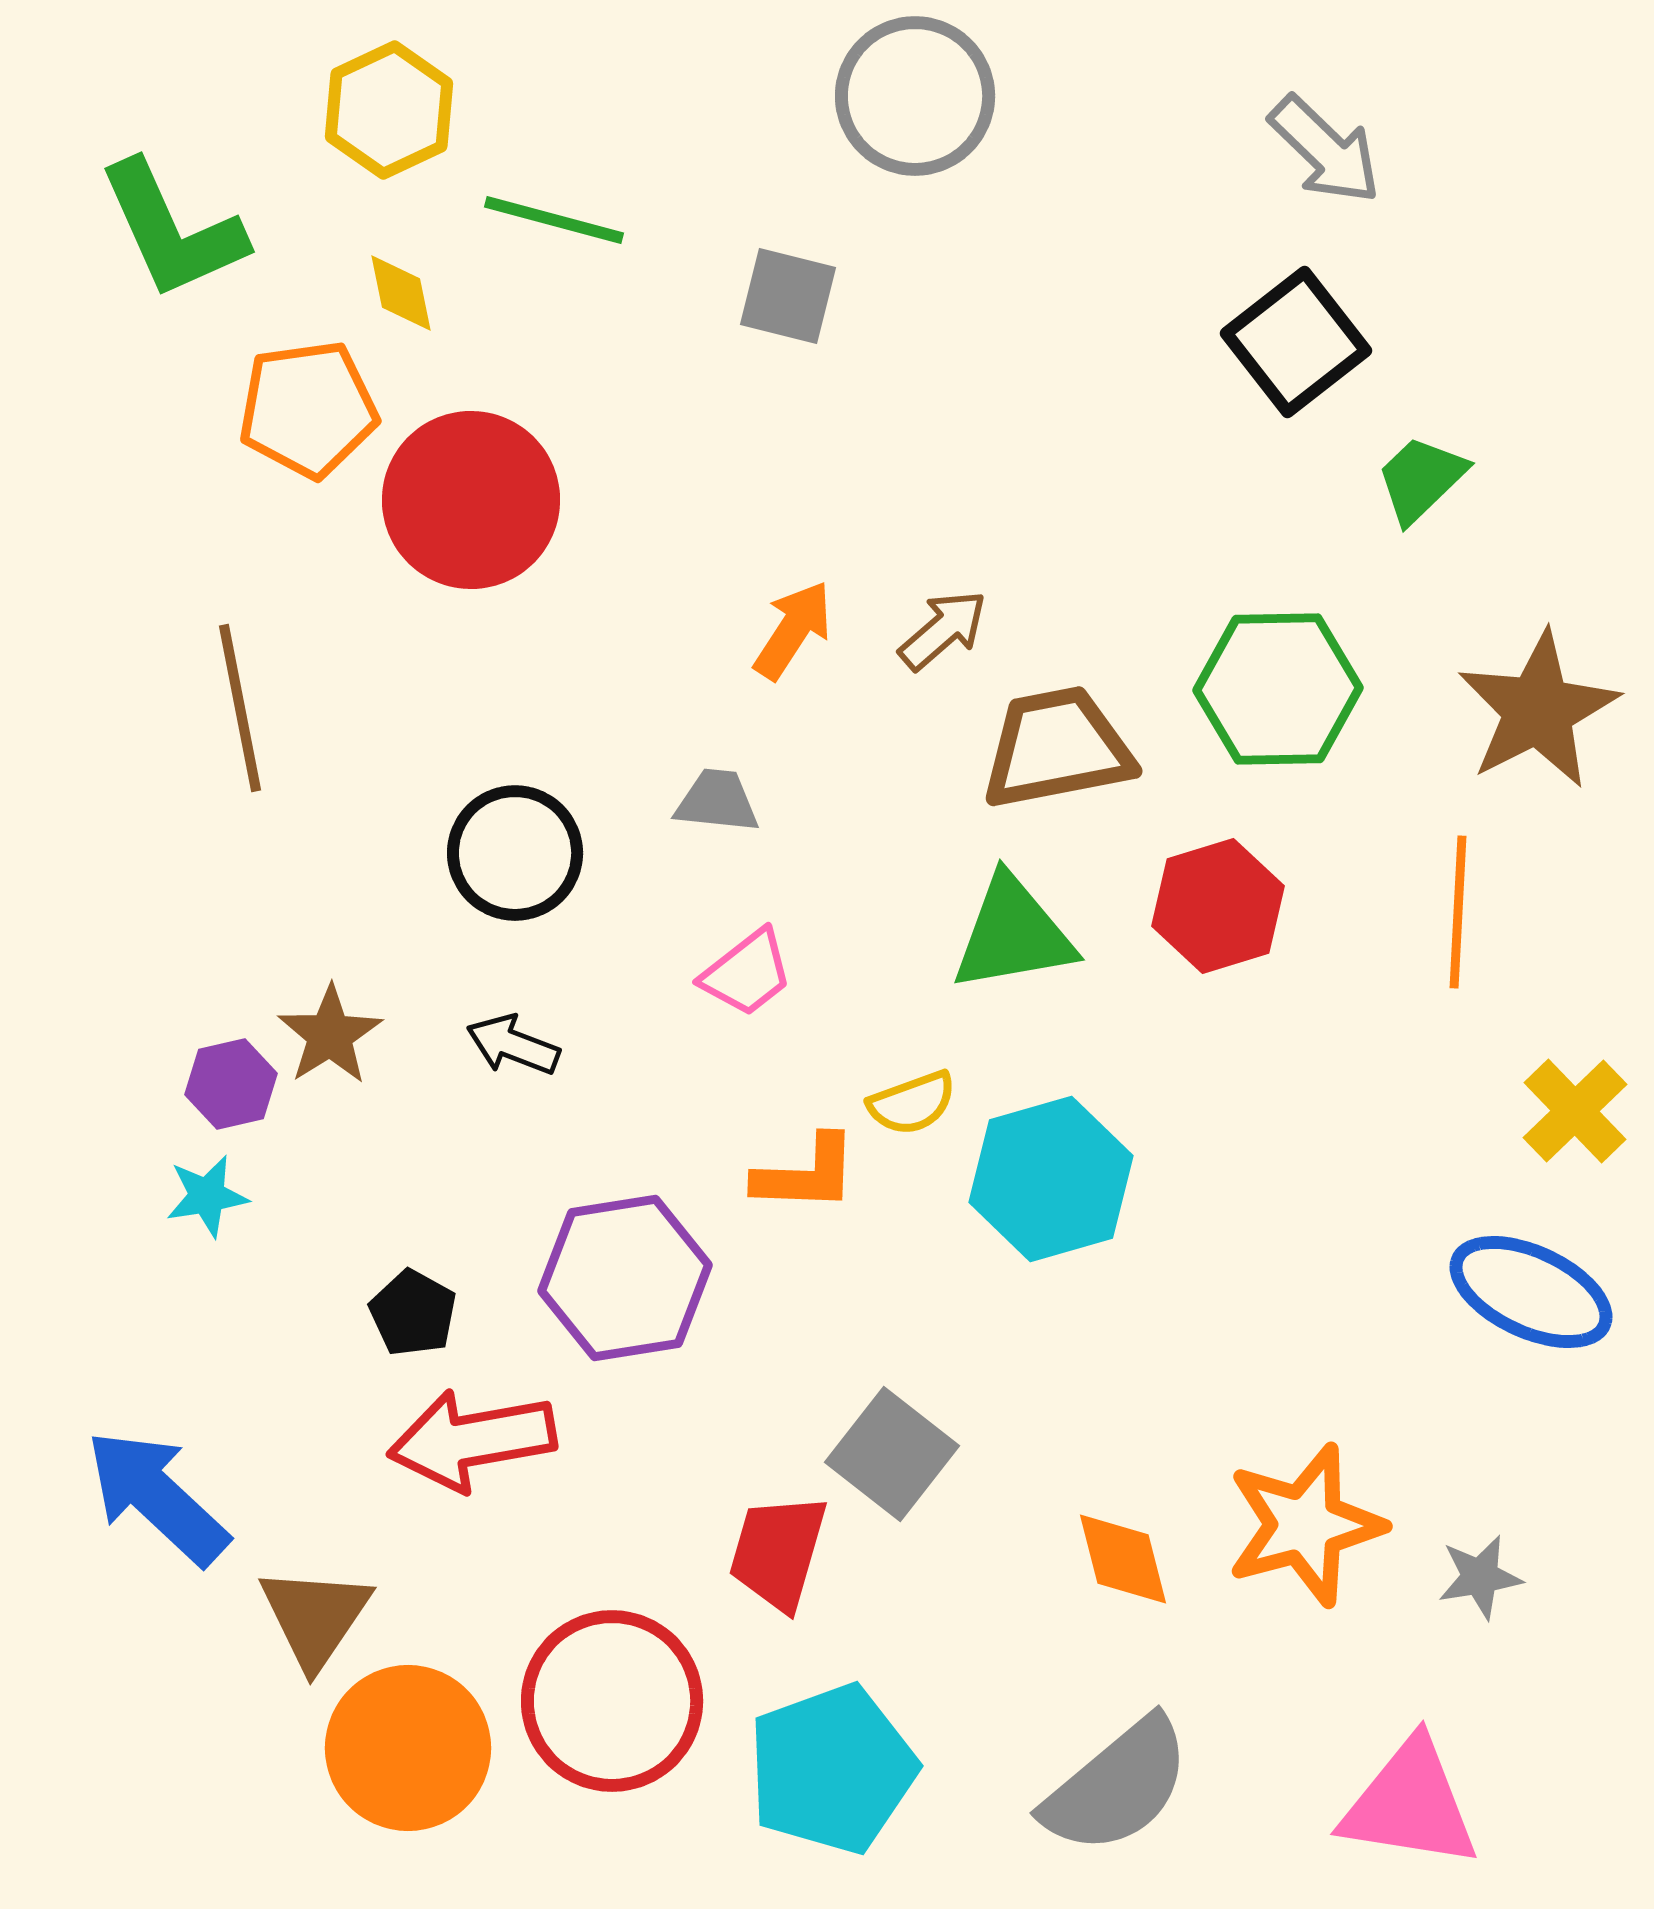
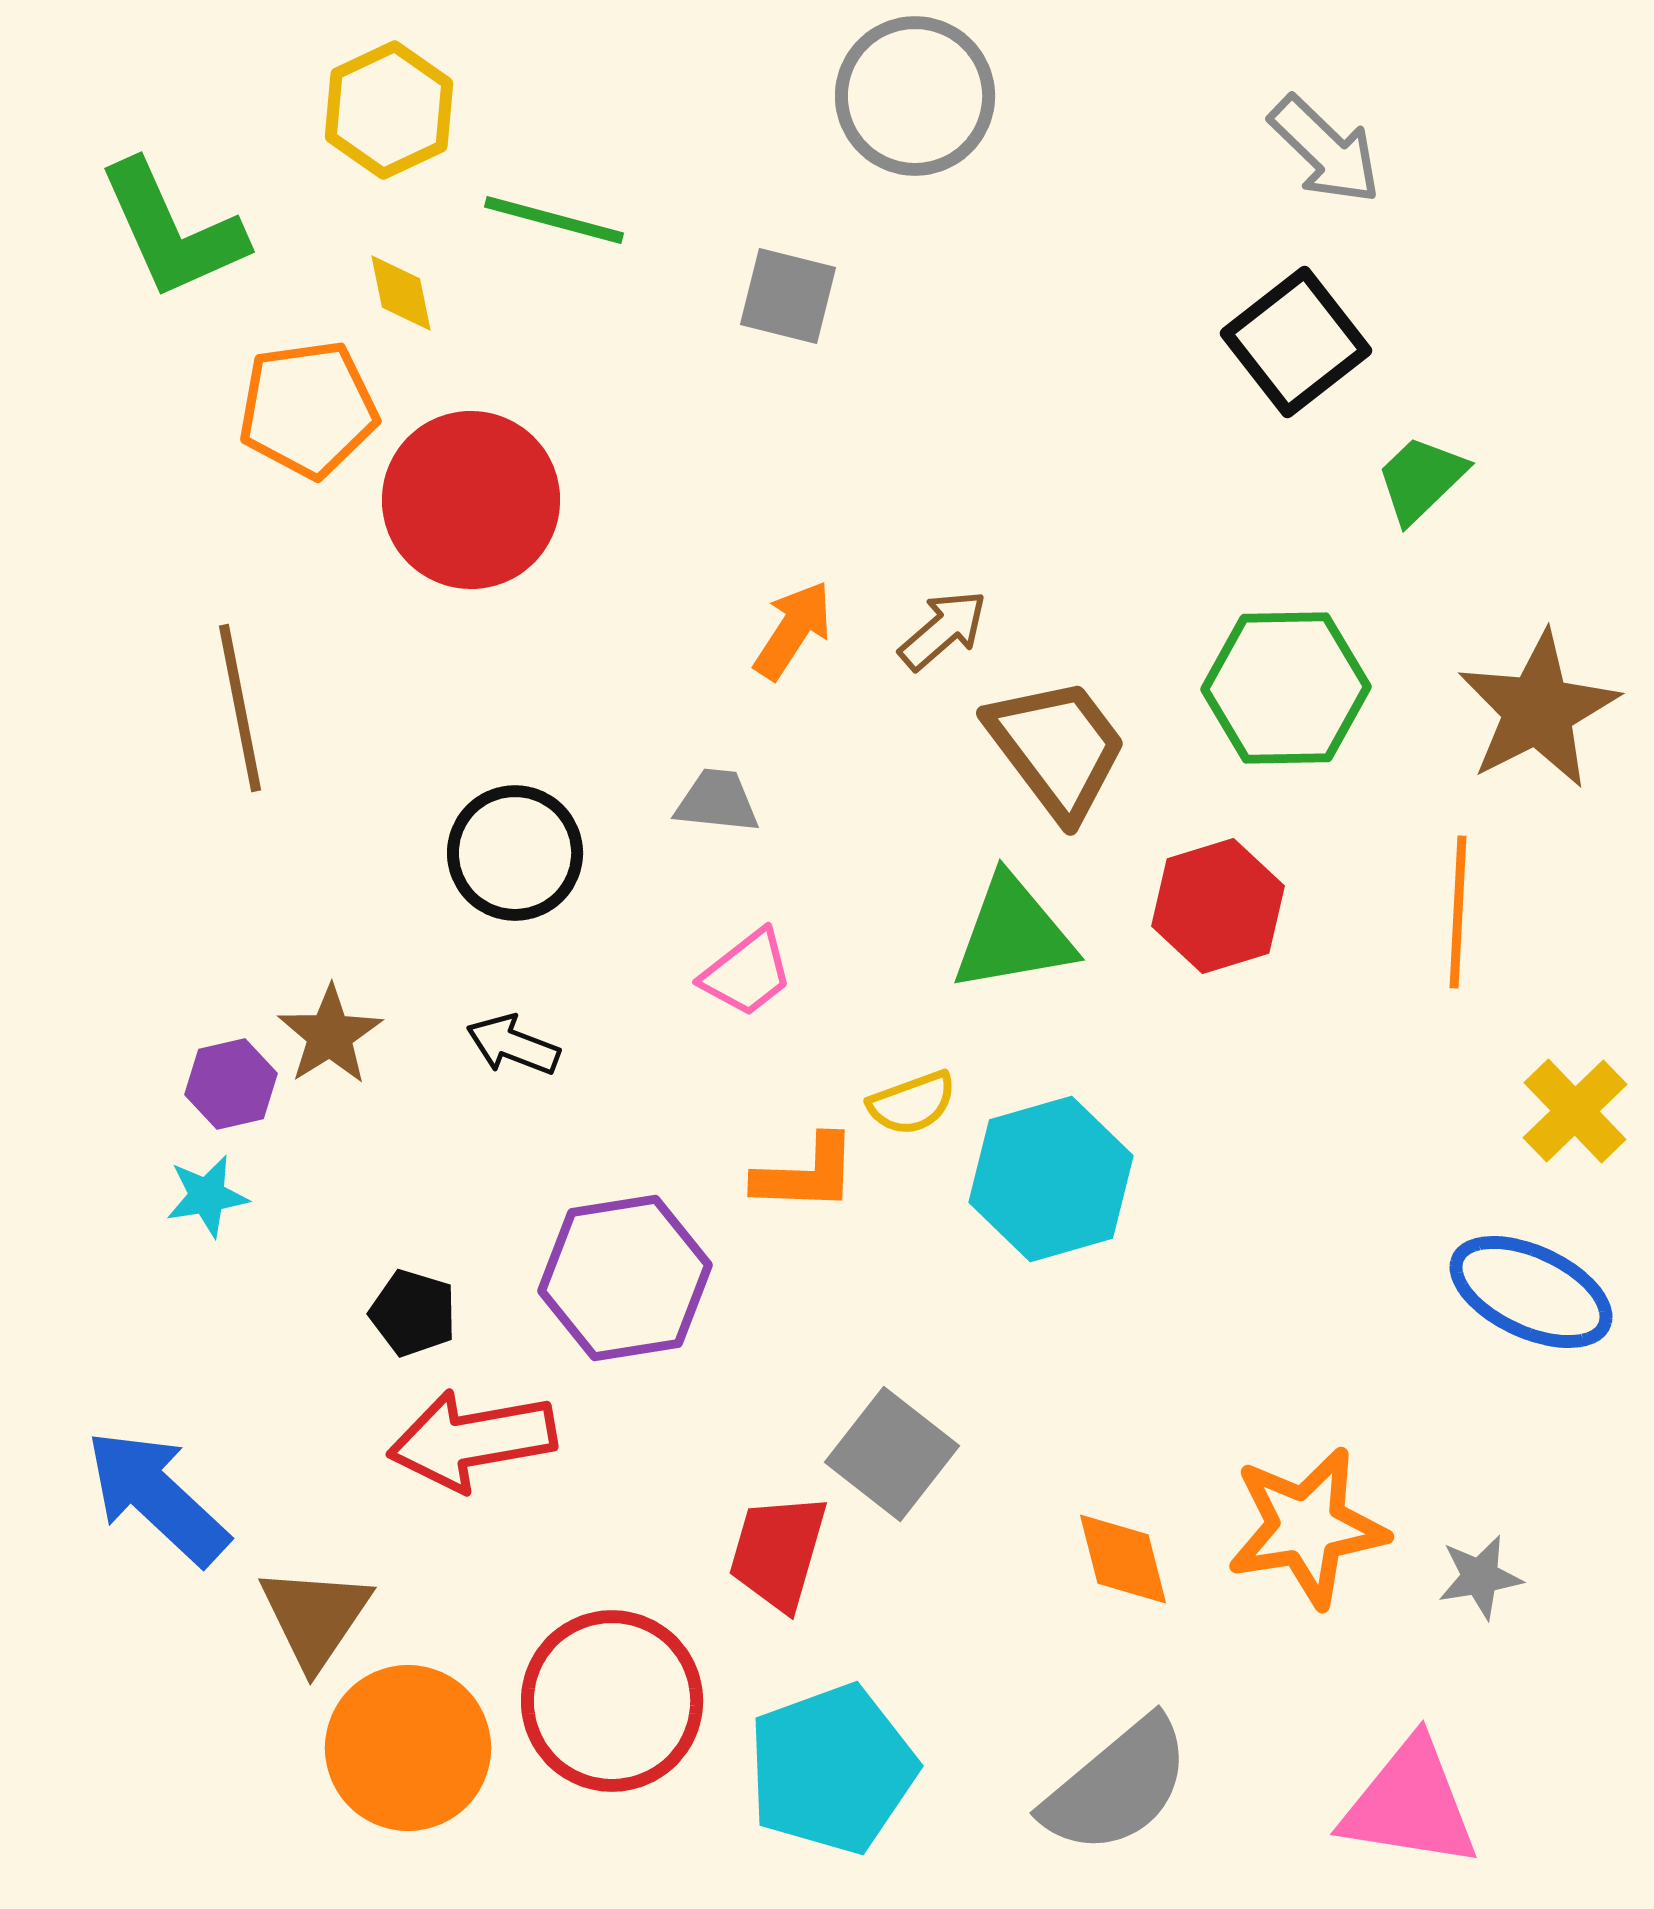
green hexagon at (1278, 689): moved 8 px right, 1 px up
brown trapezoid at (1057, 748): rotated 64 degrees clockwise
black pentagon at (413, 1313): rotated 12 degrees counterclockwise
orange star at (1305, 1525): moved 2 px right, 2 px down; rotated 6 degrees clockwise
